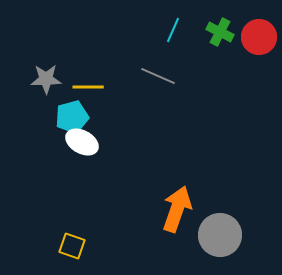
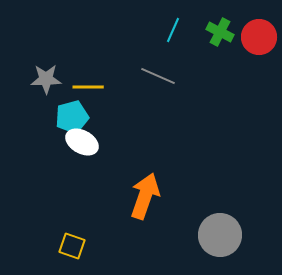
orange arrow: moved 32 px left, 13 px up
